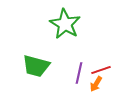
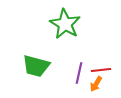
red line: rotated 12 degrees clockwise
